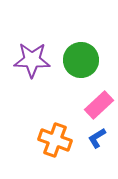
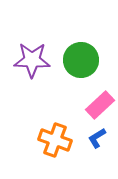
pink rectangle: moved 1 px right
